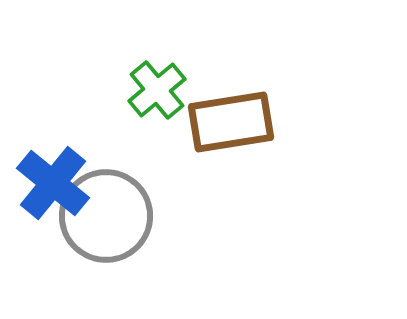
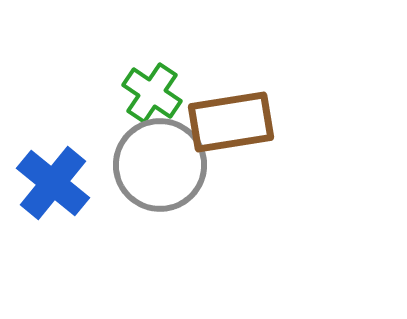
green cross: moved 5 px left, 3 px down; rotated 16 degrees counterclockwise
gray circle: moved 54 px right, 51 px up
